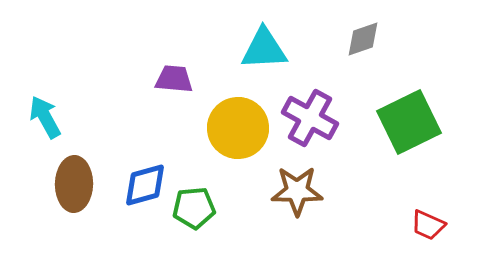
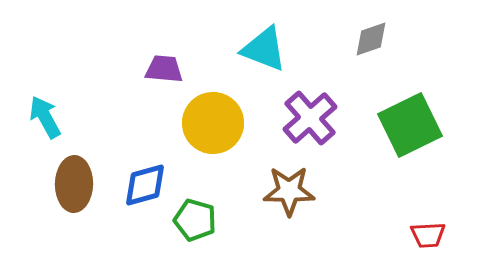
gray diamond: moved 8 px right
cyan triangle: rotated 24 degrees clockwise
purple trapezoid: moved 10 px left, 10 px up
purple cross: rotated 20 degrees clockwise
green square: moved 1 px right, 3 px down
yellow circle: moved 25 px left, 5 px up
brown star: moved 8 px left
green pentagon: moved 1 px right, 12 px down; rotated 21 degrees clockwise
red trapezoid: moved 10 px down; rotated 27 degrees counterclockwise
